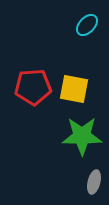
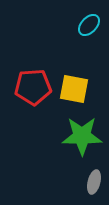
cyan ellipse: moved 2 px right
